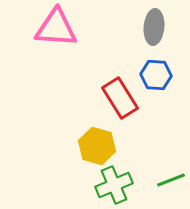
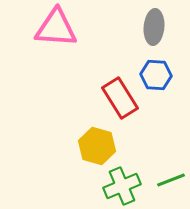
green cross: moved 8 px right, 1 px down
